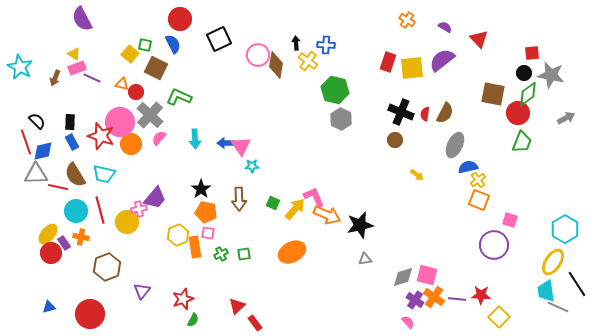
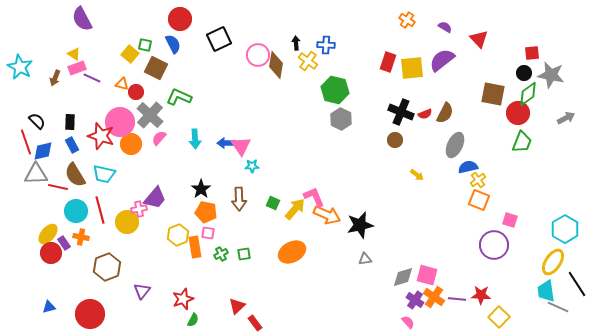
red semicircle at (425, 114): rotated 120 degrees counterclockwise
blue rectangle at (72, 142): moved 3 px down
